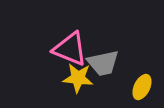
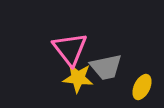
pink triangle: rotated 30 degrees clockwise
gray trapezoid: moved 3 px right, 4 px down
